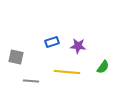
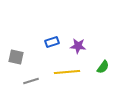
yellow line: rotated 10 degrees counterclockwise
gray line: rotated 21 degrees counterclockwise
